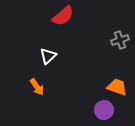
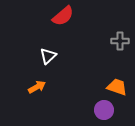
gray cross: moved 1 px down; rotated 18 degrees clockwise
orange arrow: rotated 84 degrees counterclockwise
